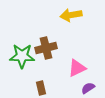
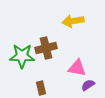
yellow arrow: moved 2 px right, 6 px down
pink triangle: rotated 36 degrees clockwise
purple semicircle: moved 3 px up
